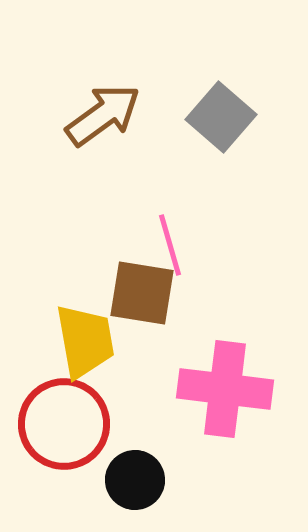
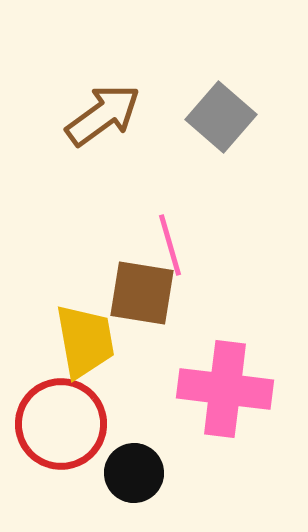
red circle: moved 3 px left
black circle: moved 1 px left, 7 px up
